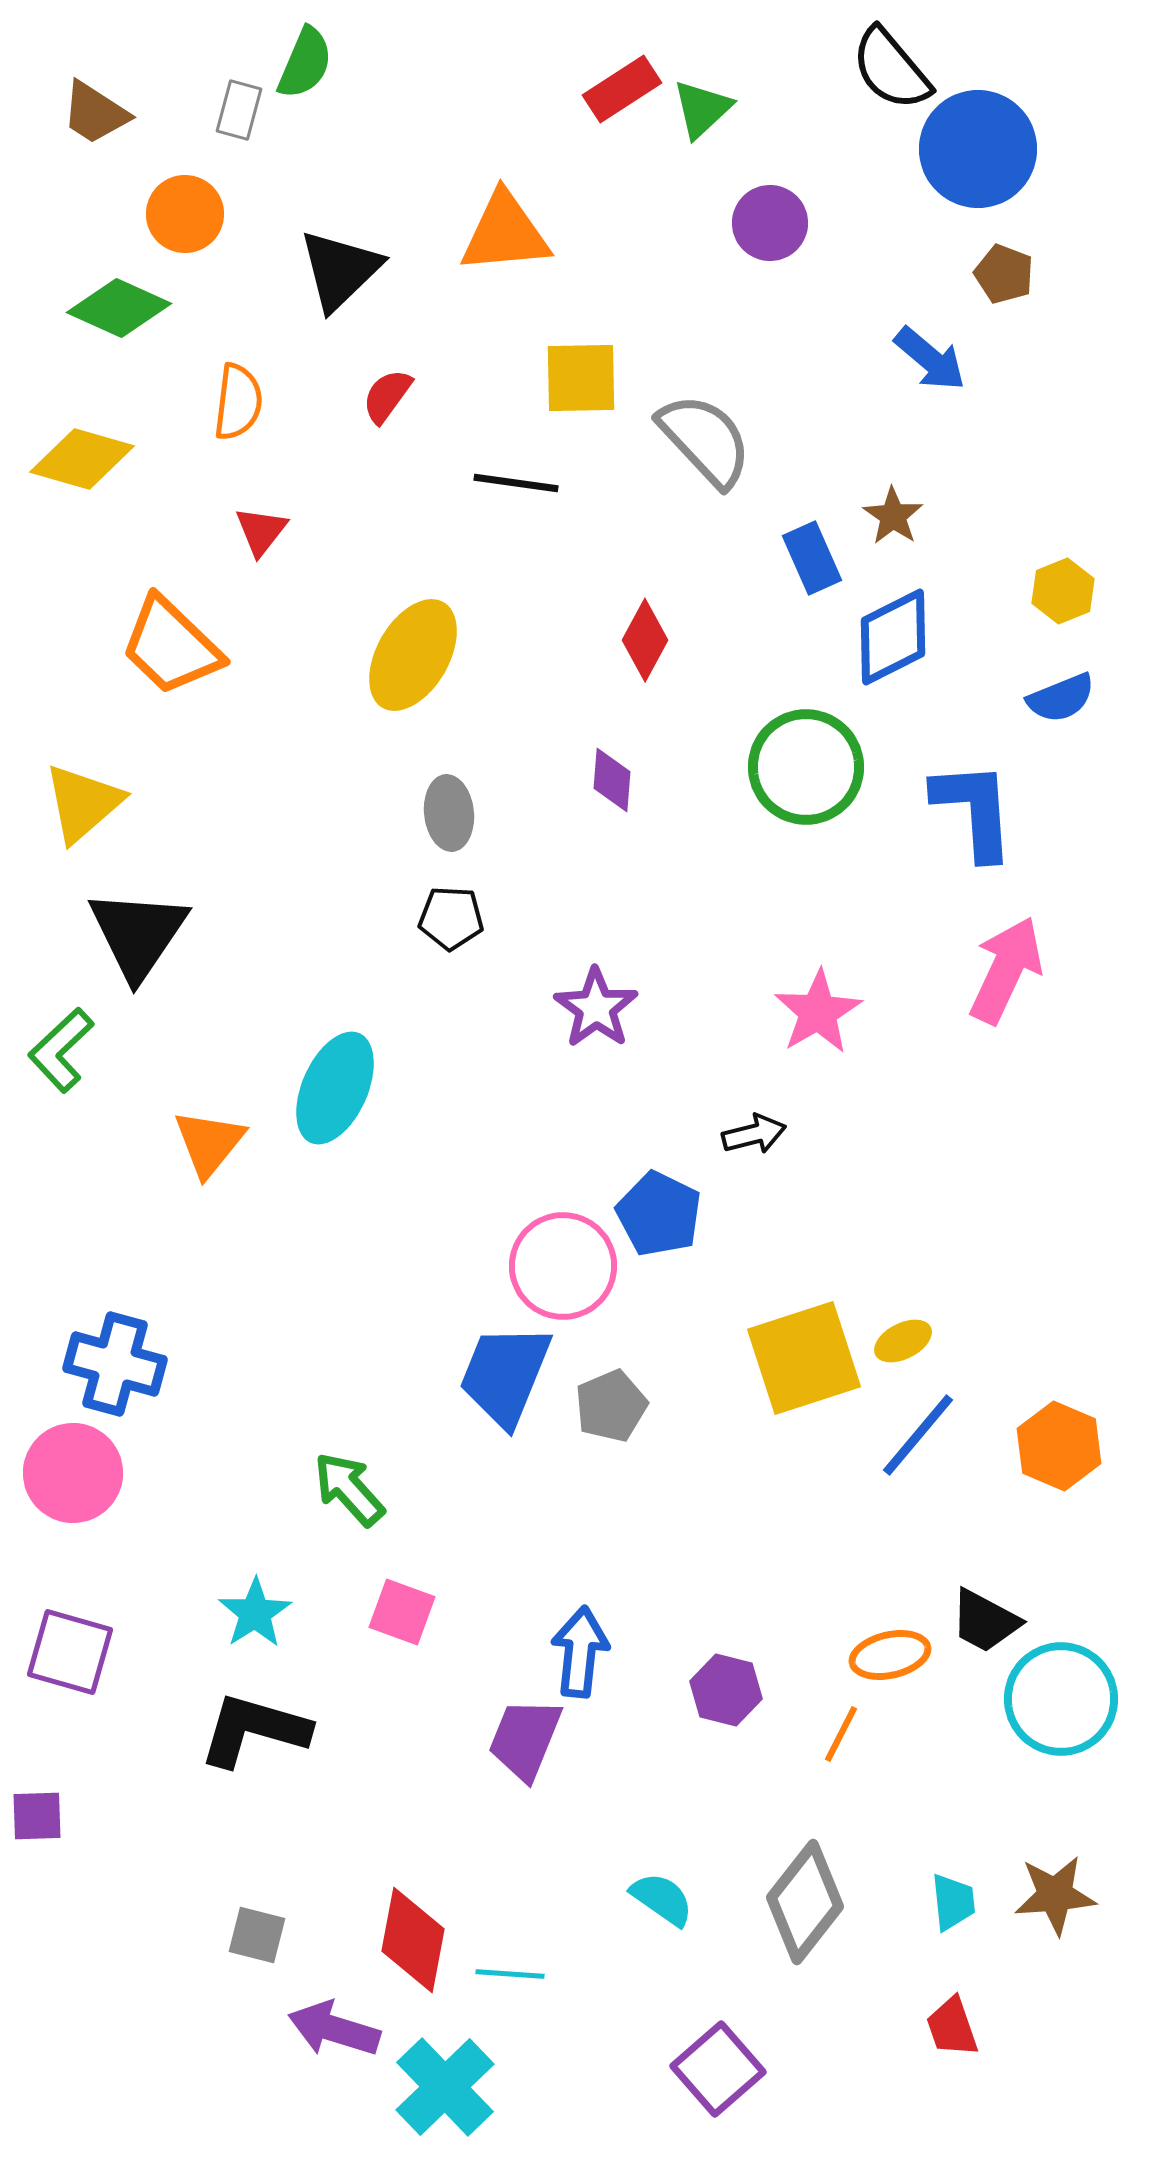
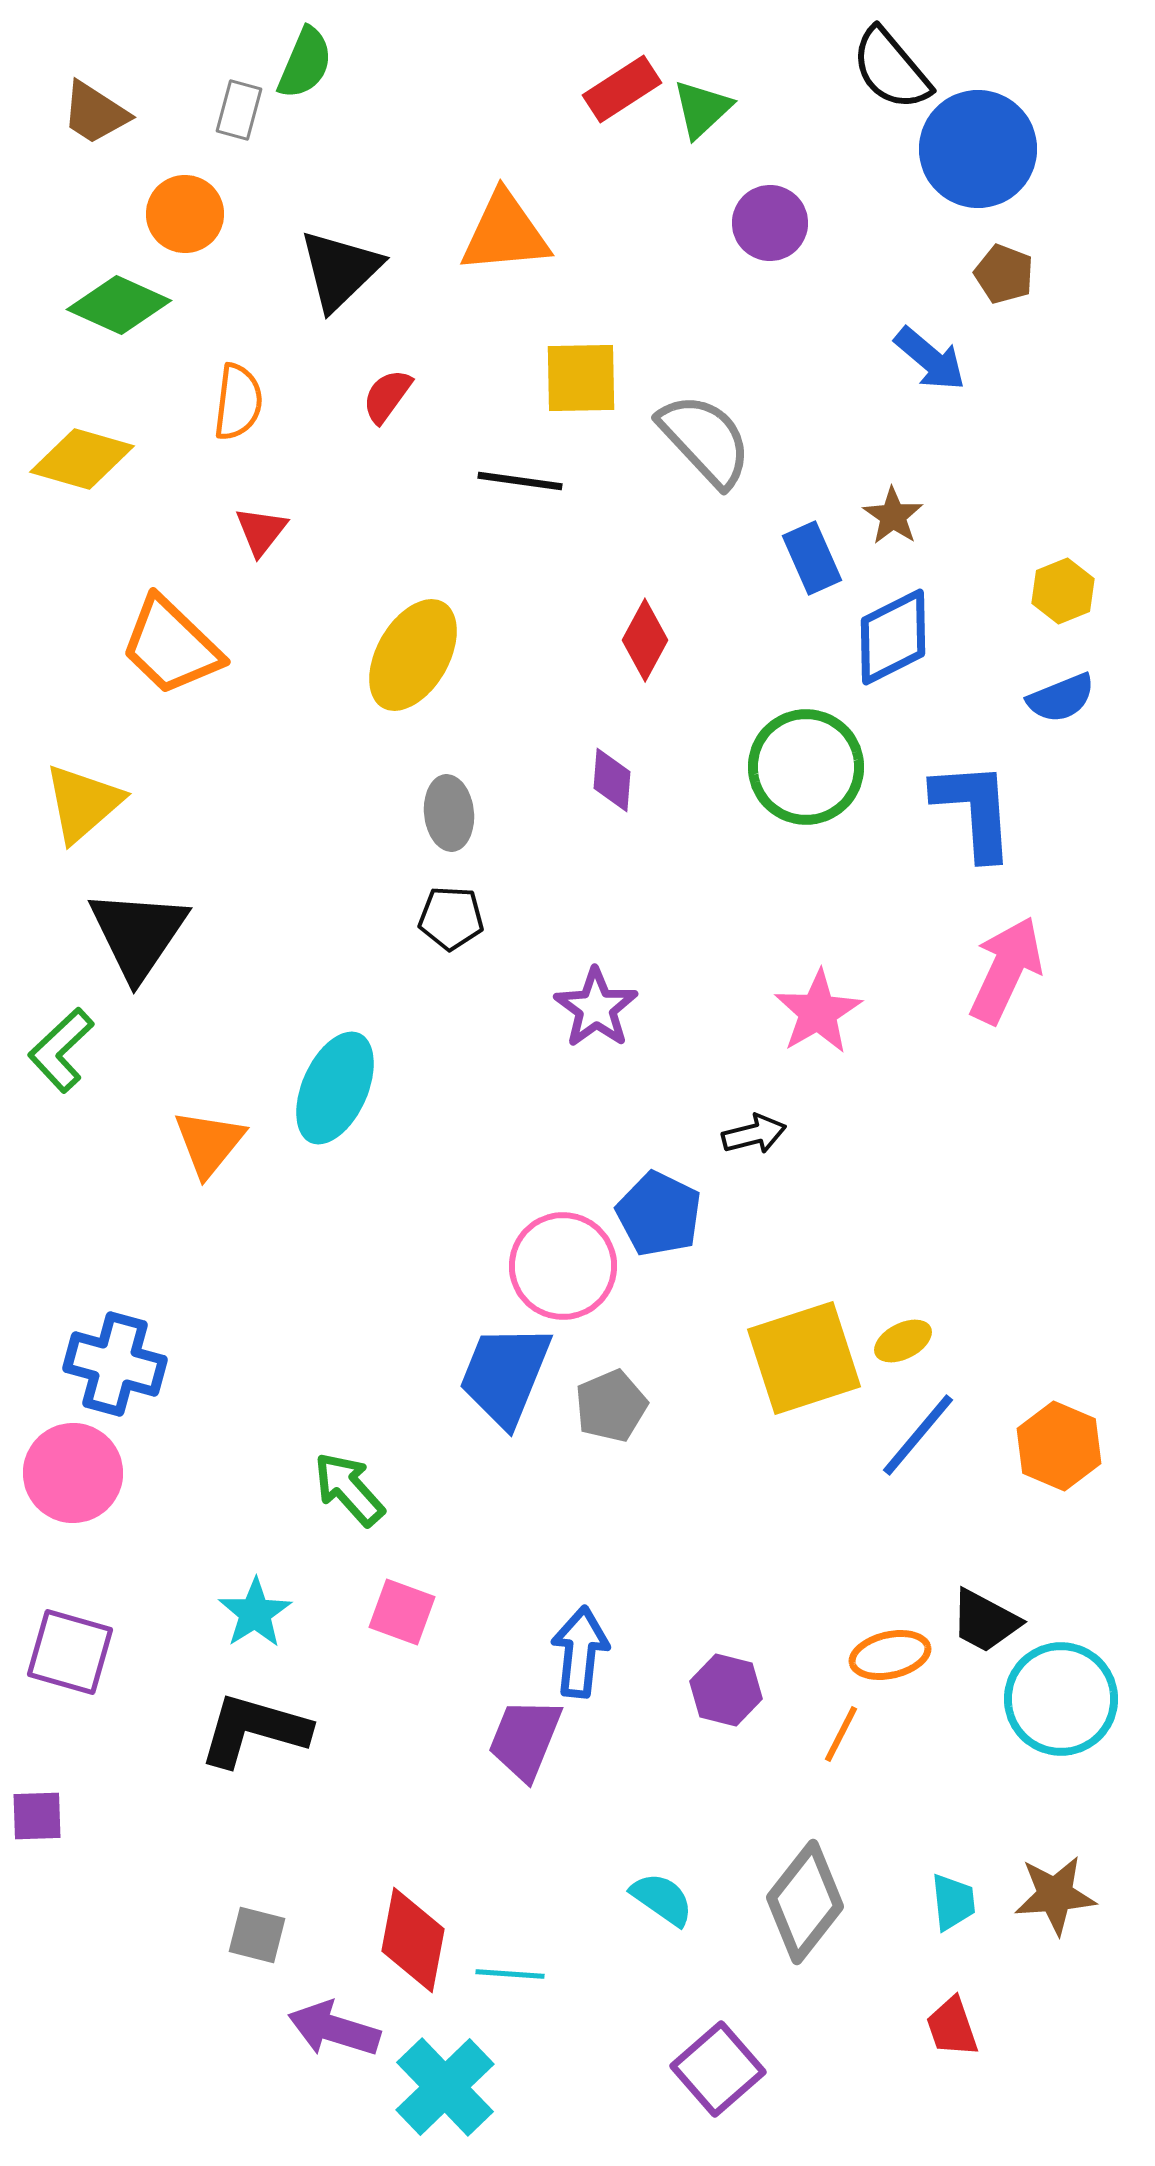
green diamond at (119, 308): moved 3 px up
black line at (516, 483): moved 4 px right, 2 px up
